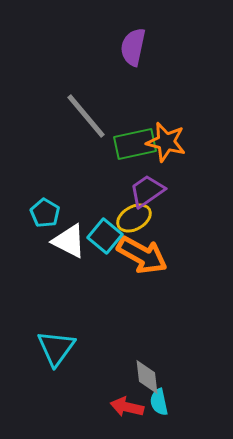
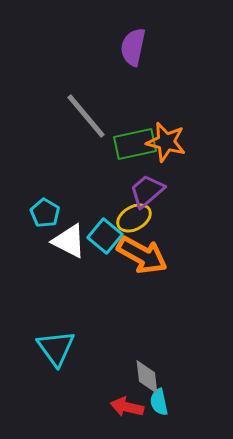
purple trapezoid: rotated 6 degrees counterclockwise
cyan triangle: rotated 12 degrees counterclockwise
